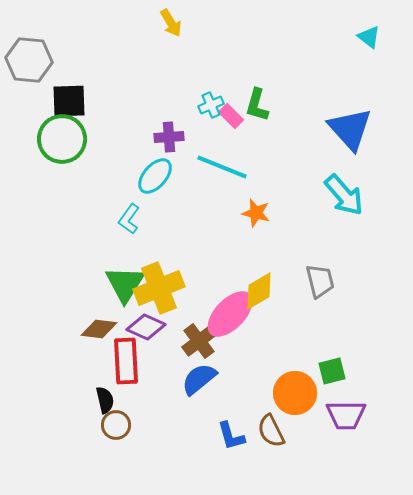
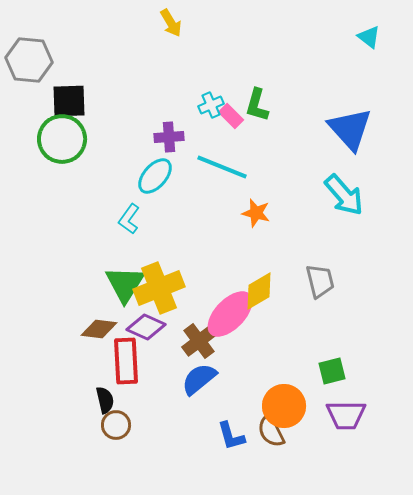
orange circle: moved 11 px left, 13 px down
